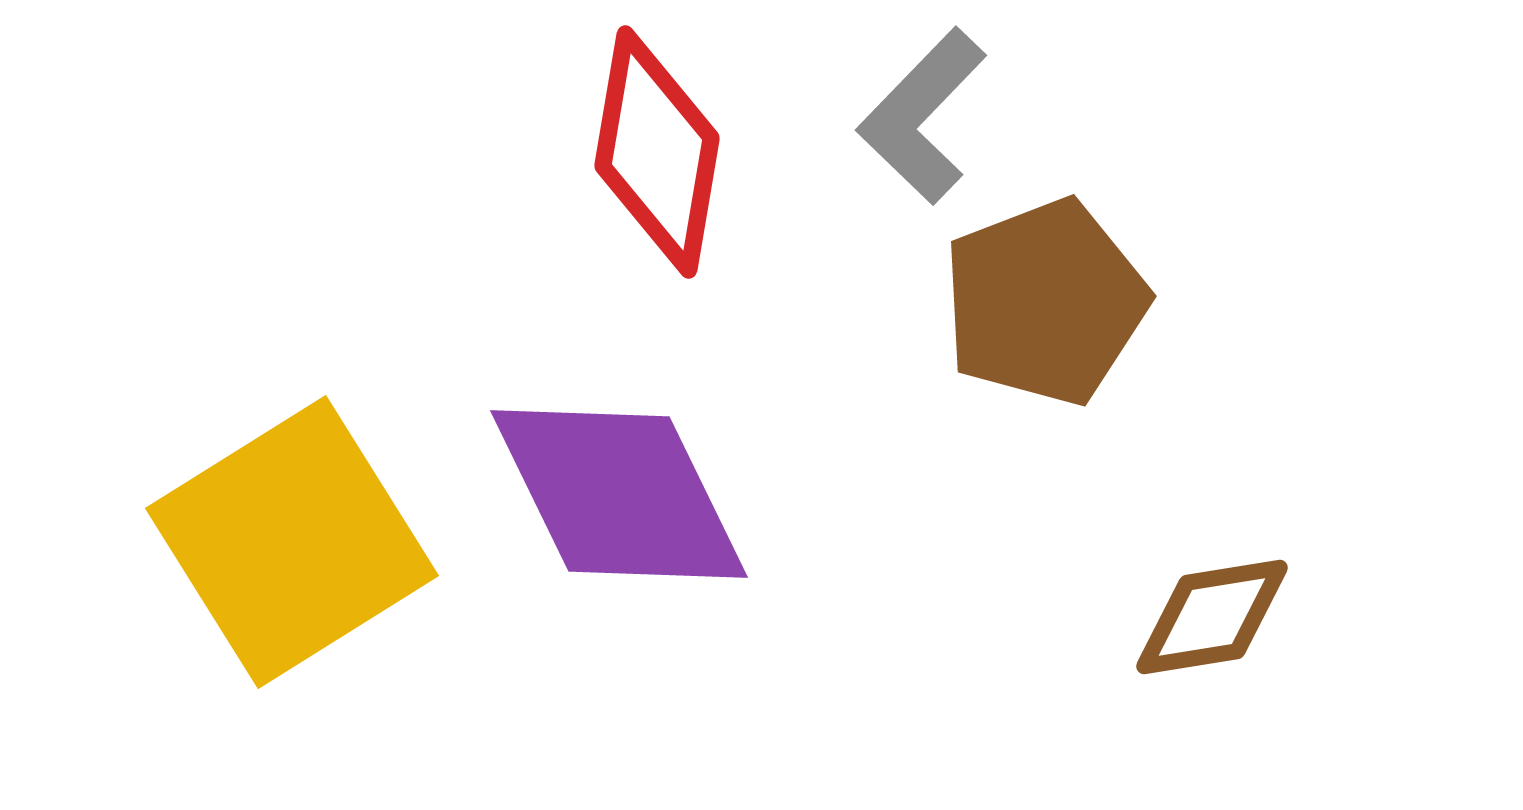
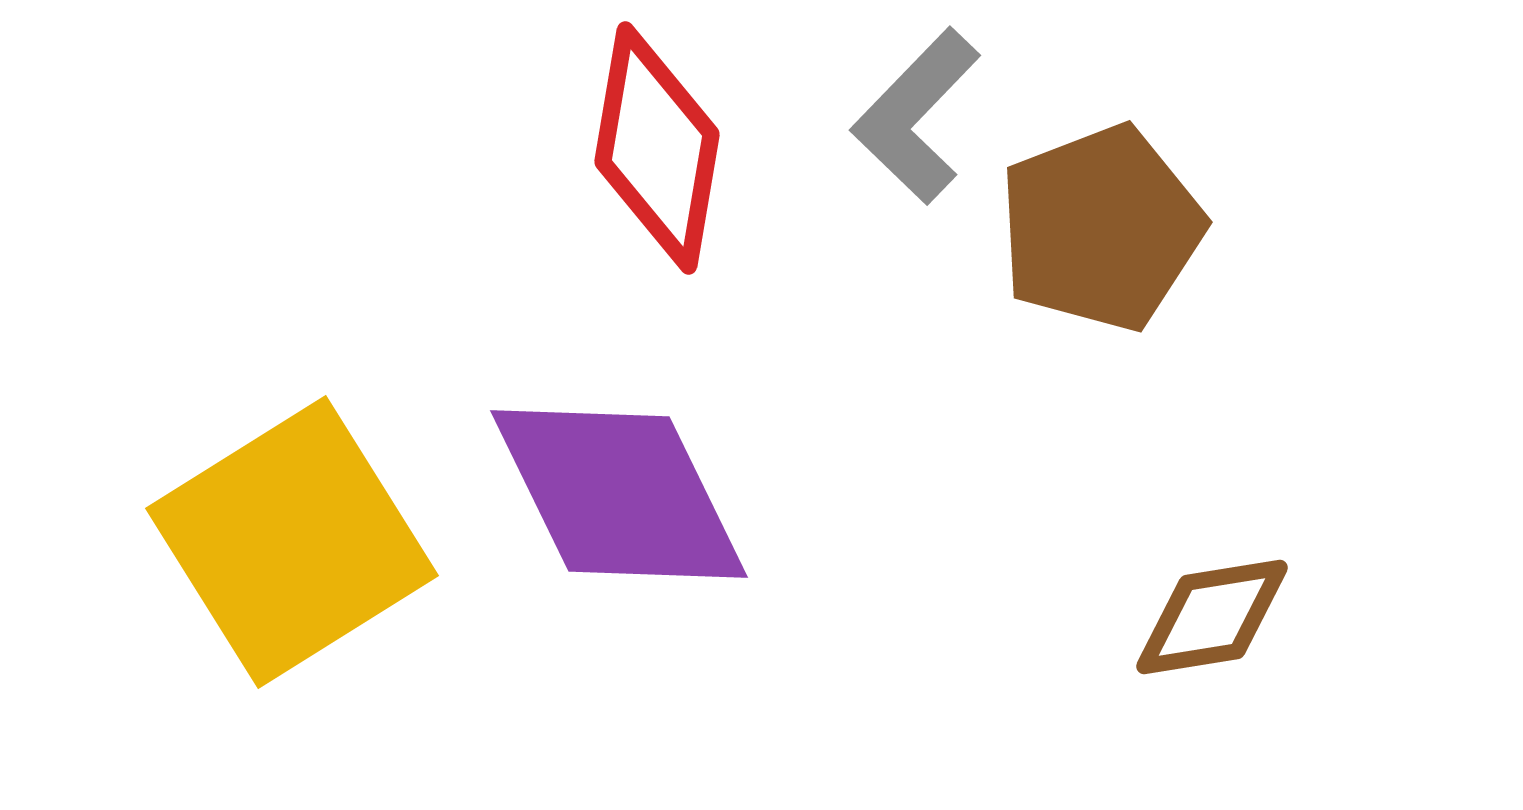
gray L-shape: moved 6 px left
red diamond: moved 4 px up
brown pentagon: moved 56 px right, 74 px up
